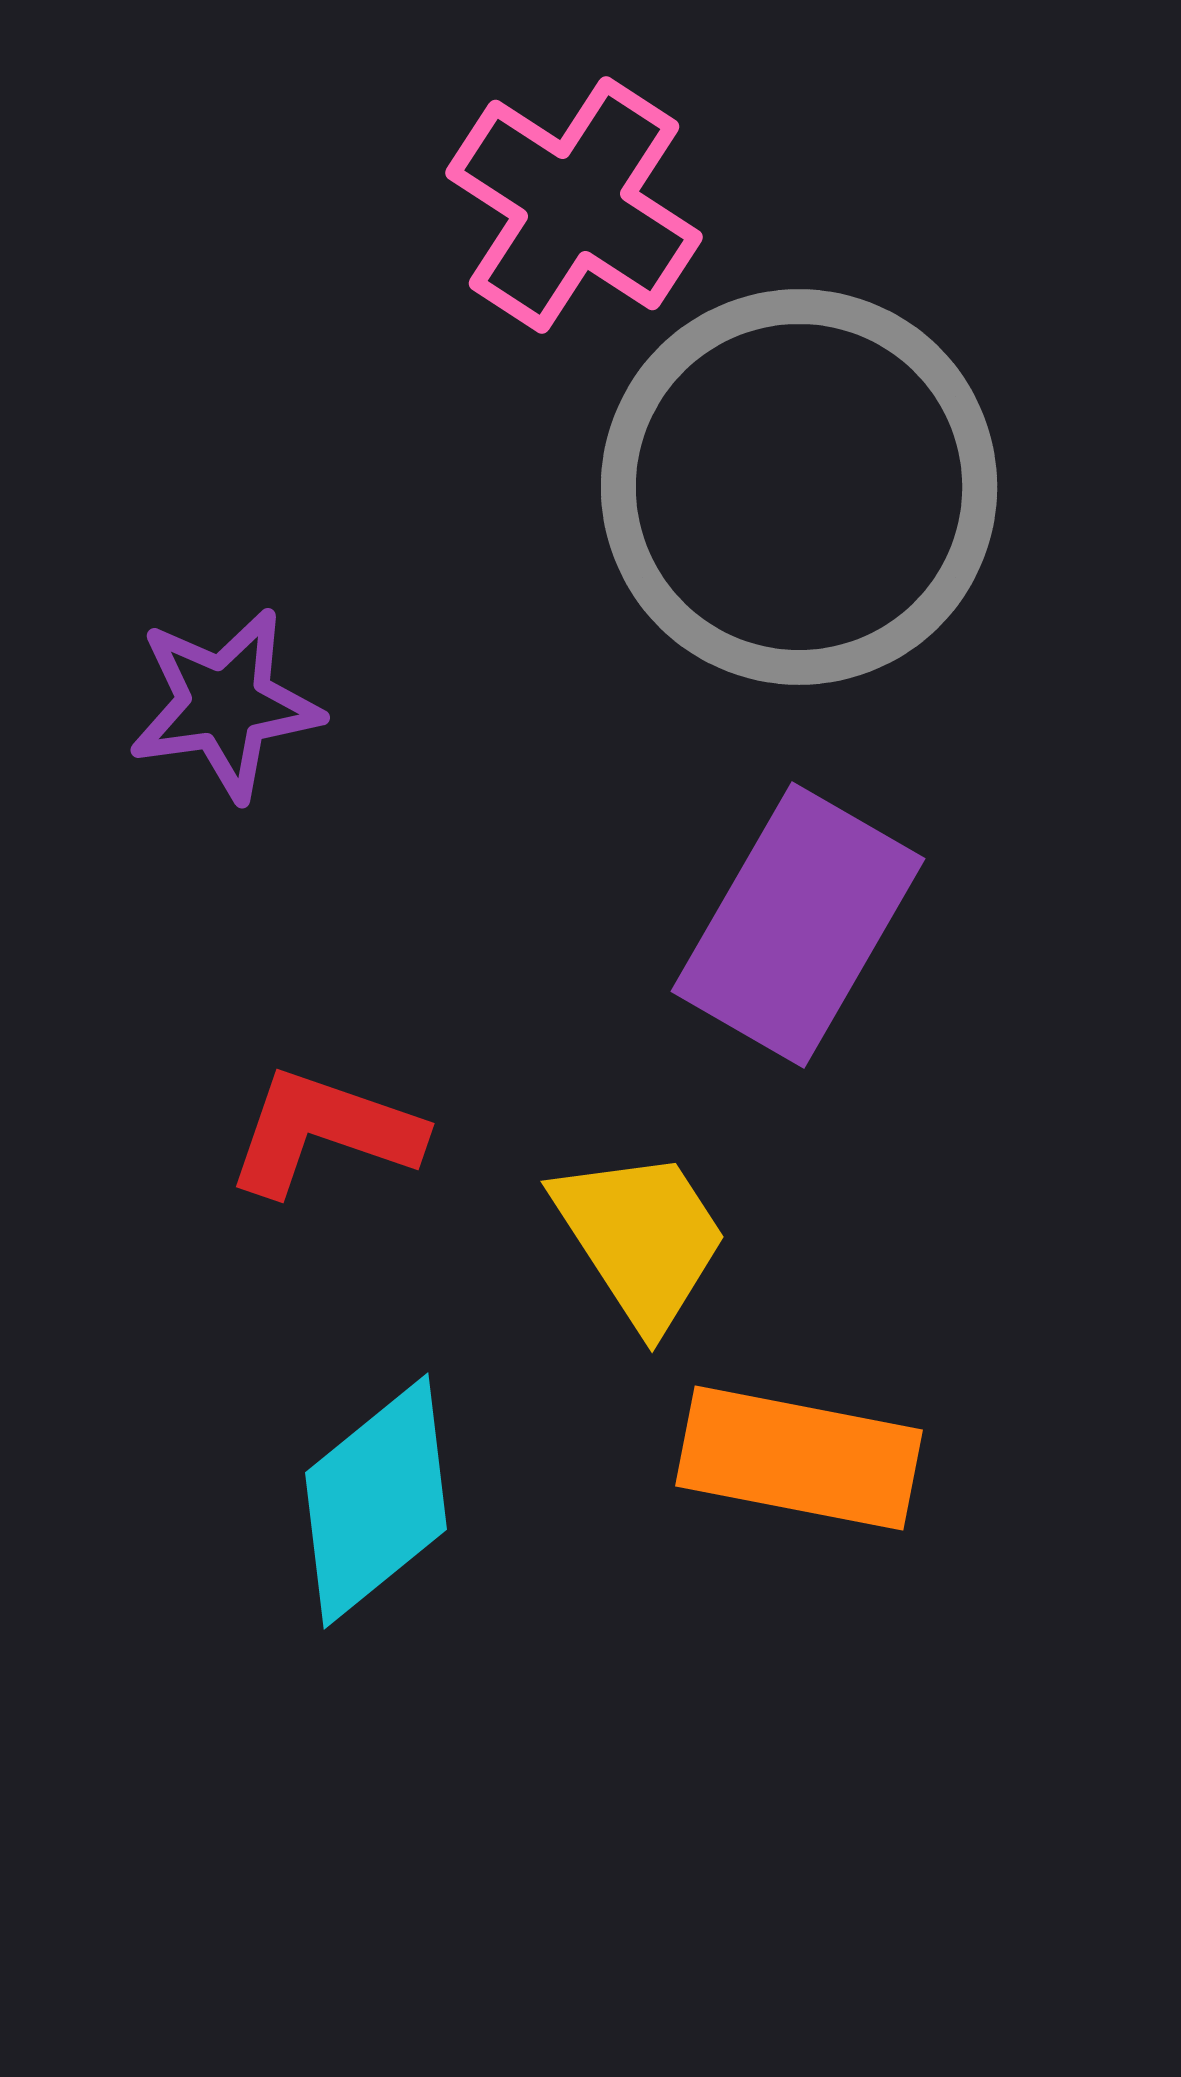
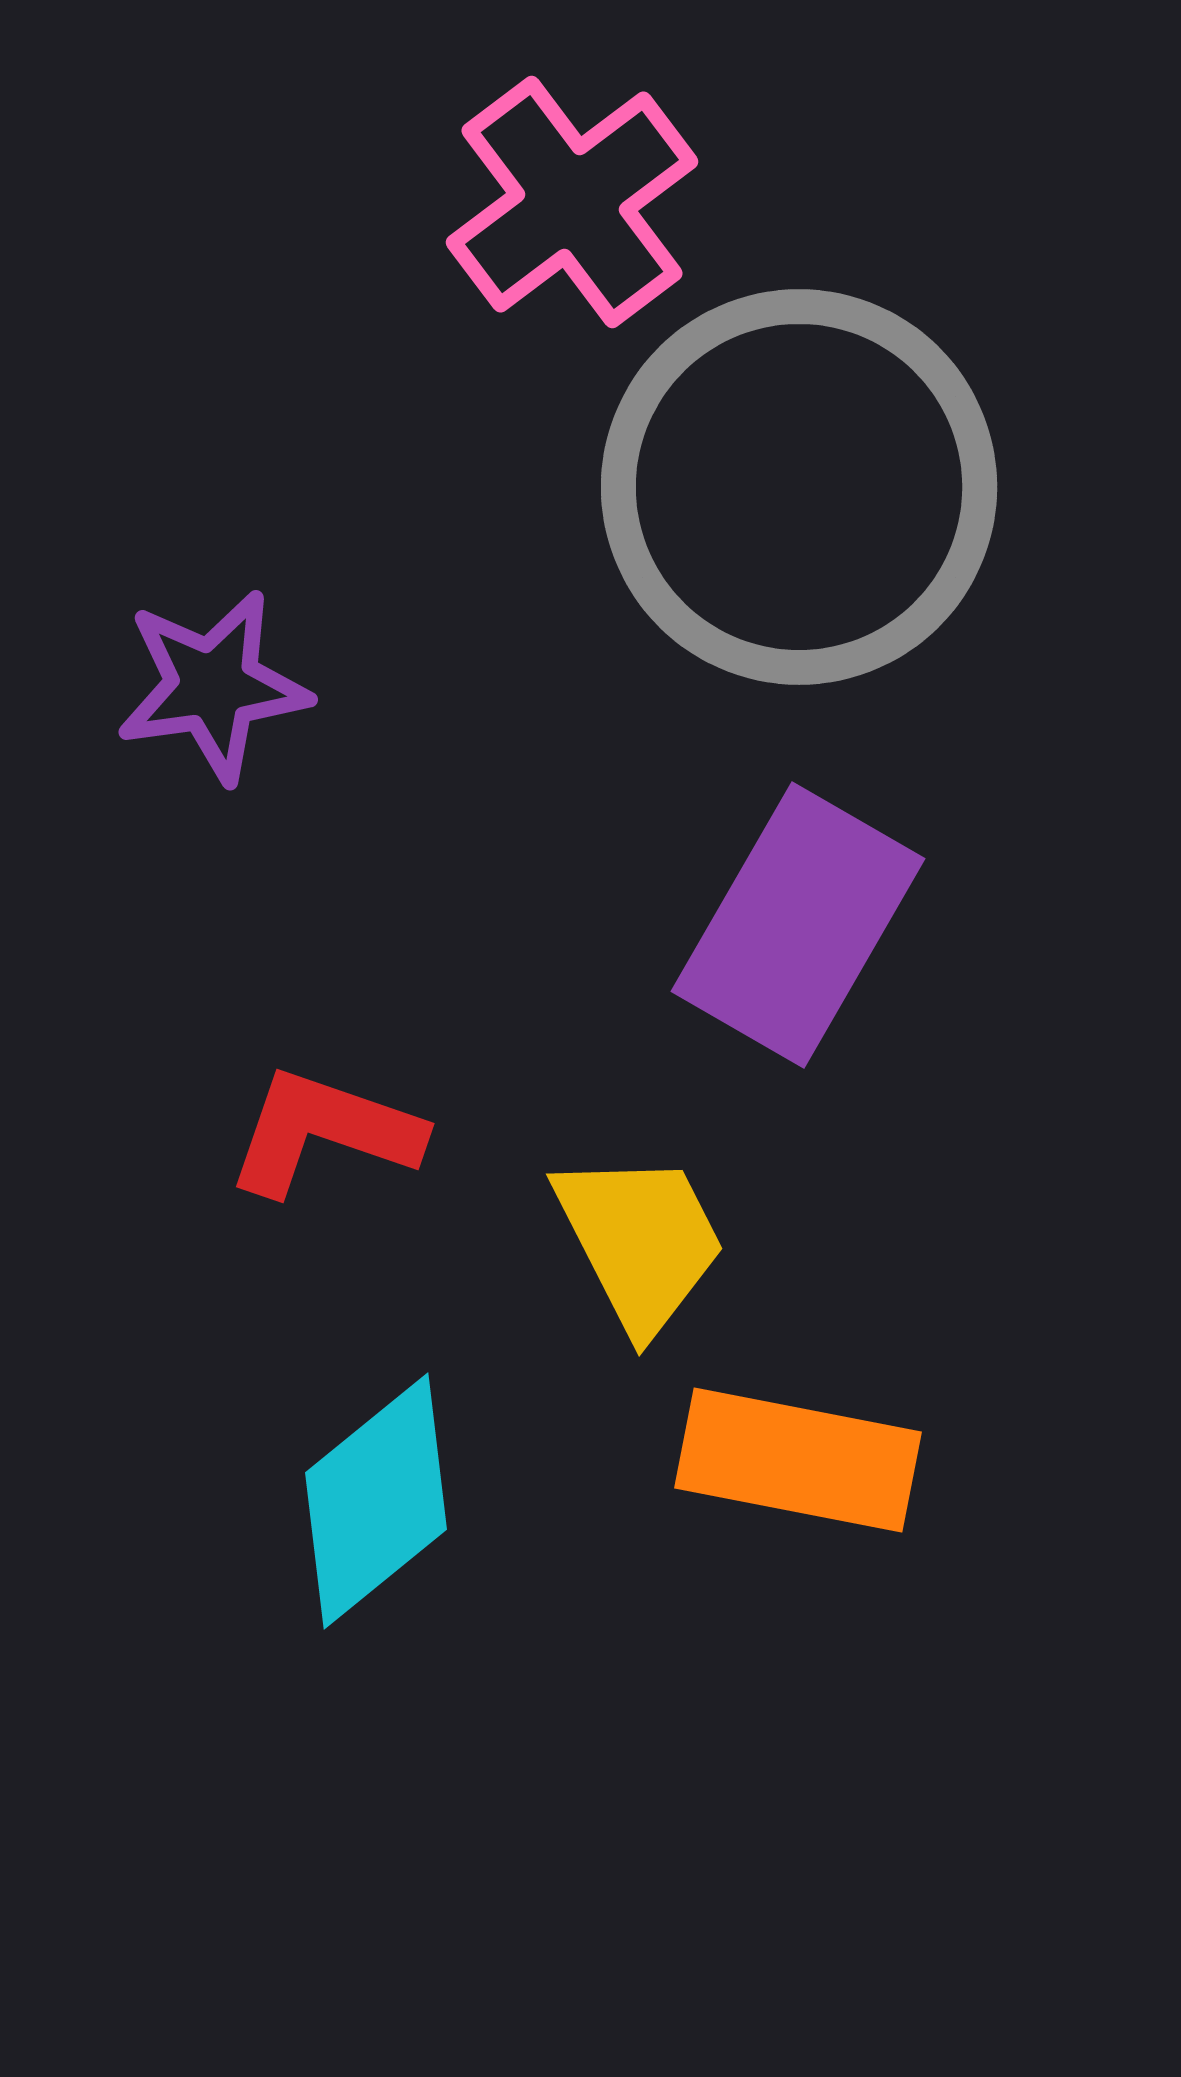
pink cross: moved 2 px left, 3 px up; rotated 20 degrees clockwise
purple star: moved 12 px left, 18 px up
yellow trapezoid: moved 1 px left, 3 px down; rotated 6 degrees clockwise
orange rectangle: moved 1 px left, 2 px down
